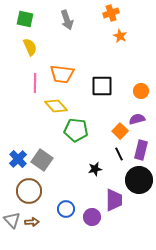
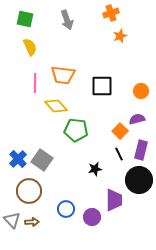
orange star: rotated 24 degrees clockwise
orange trapezoid: moved 1 px right, 1 px down
